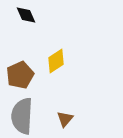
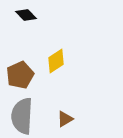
black diamond: rotated 20 degrees counterclockwise
brown triangle: rotated 18 degrees clockwise
